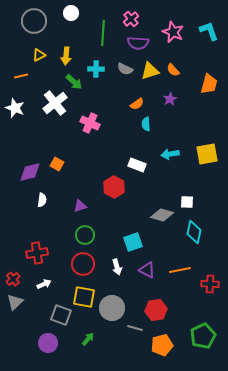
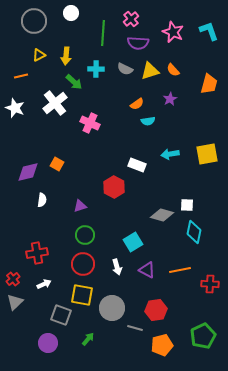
cyan semicircle at (146, 124): moved 2 px right, 3 px up; rotated 96 degrees counterclockwise
purple diamond at (30, 172): moved 2 px left
white square at (187, 202): moved 3 px down
cyan square at (133, 242): rotated 12 degrees counterclockwise
yellow square at (84, 297): moved 2 px left, 2 px up
